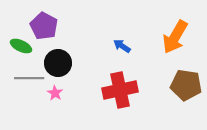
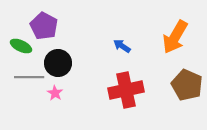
gray line: moved 1 px up
brown pentagon: moved 1 px right; rotated 16 degrees clockwise
red cross: moved 6 px right
